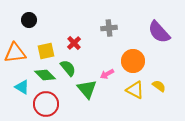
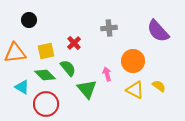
purple semicircle: moved 1 px left, 1 px up
pink arrow: rotated 104 degrees clockwise
